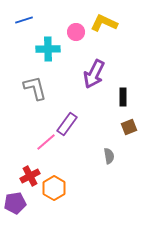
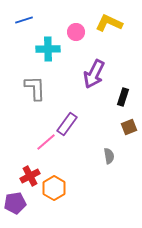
yellow L-shape: moved 5 px right
gray L-shape: rotated 12 degrees clockwise
black rectangle: rotated 18 degrees clockwise
